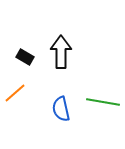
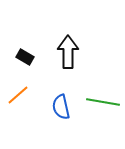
black arrow: moved 7 px right
orange line: moved 3 px right, 2 px down
blue semicircle: moved 2 px up
